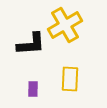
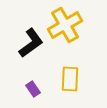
black L-shape: moved 1 px up; rotated 32 degrees counterclockwise
purple rectangle: rotated 35 degrees counterclockwise
